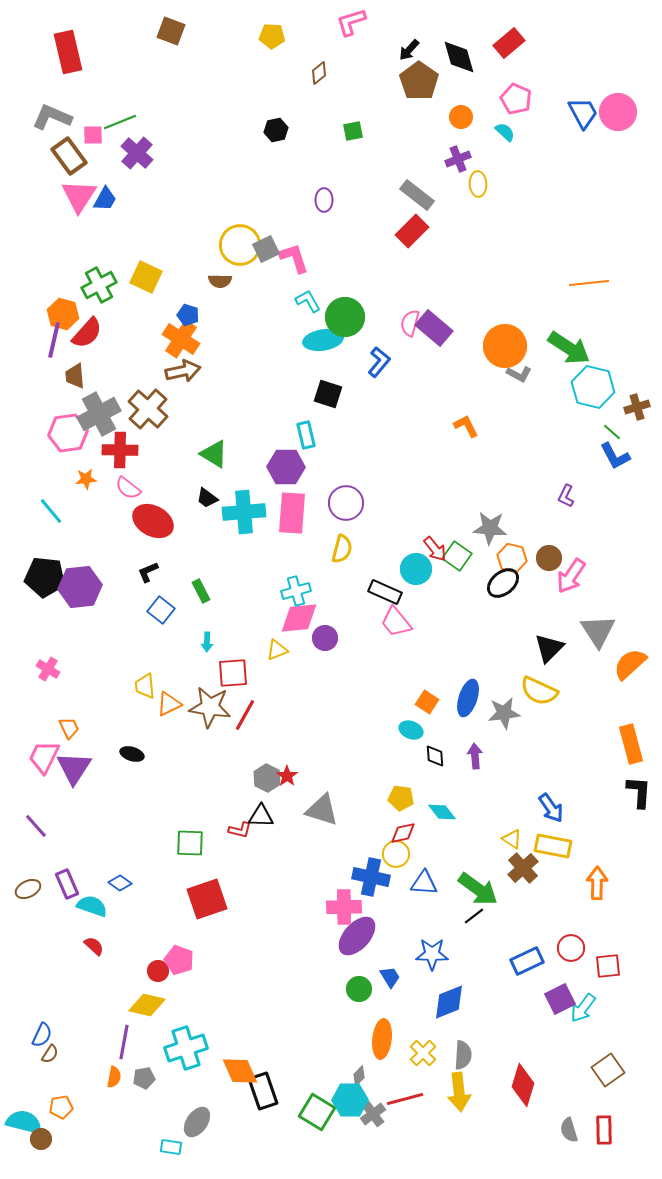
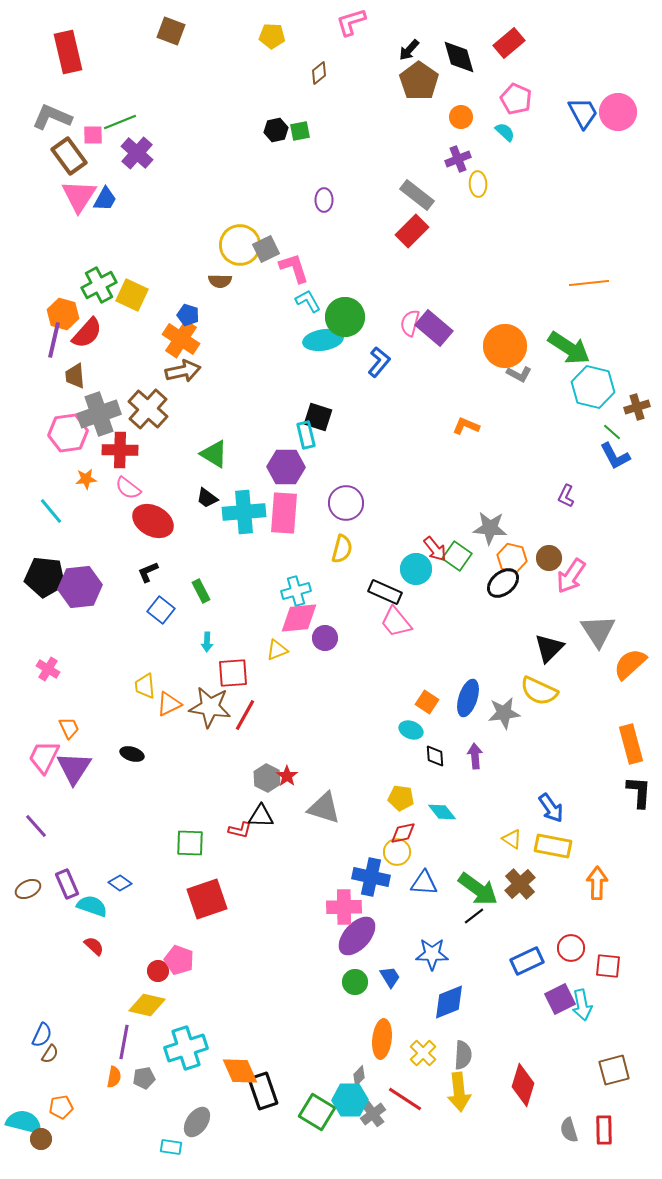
green square at (353, 131): moved 53 px left
pink L-shape at (294, 258): moved 10 px down
yellow square at (146, 277): moved 14 px left, 18 px down
black square at (328, 394): moved 10 px left, 23 px down
gray cross at (99, 414): rotated 9 degrees clockwise
orange L-shape at (466, 426): rotated 40 degrees counterclockwise
pink rectangle at (292, 513): moved 8 px left
gray triangle at (322, 810): moved 2 px right, 2 px up
yellow circle at (396, 854): moved 1 px right, 2 px up
brown cross at (523, 868): moved 3 px left, 16 px down
red square at (608, 966): rotated 12 degrees clockwise
green circle at (359, 989): moved 4 px left, 7 px up
cyan arrow at (583, 1008): moved 1 px left, 3 px up; rotated 48 degrees counterclockwise
brown square at (608, 1070): moved 6 px right; rotated 20 degrees clockwise
red line at (405, 1099): rotated 48 degrees clockwise
